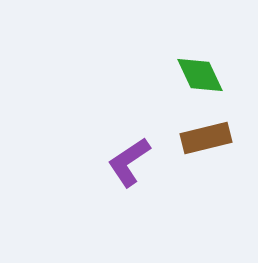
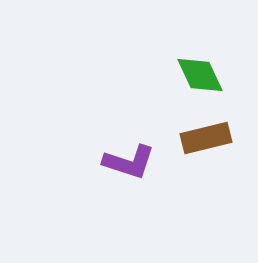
purple L-shape: rotated 128 degrees counterclockwise
